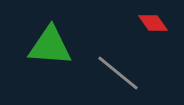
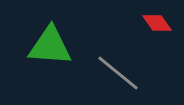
red diamond: moved 4 px right
